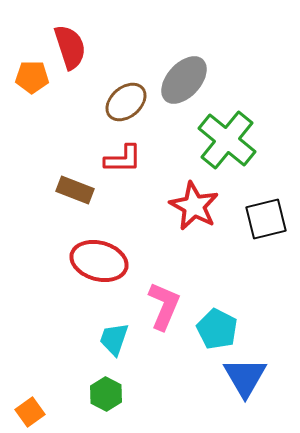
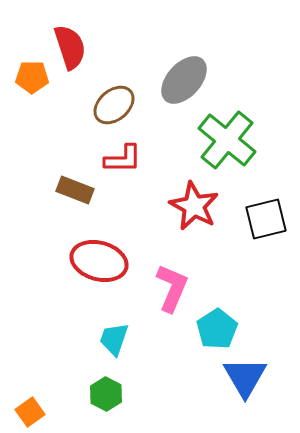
brown ellipse: moved 12 px left, 3 px down
pink L-shape: moved 8 px right, 18 px up
cyan pentagon: rotated 12 degrees clockwise
